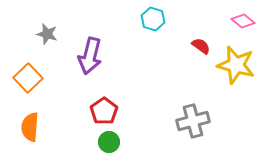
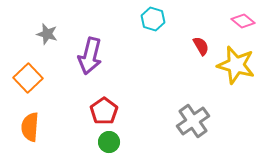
red semicircle: rotated 24 degrees clockwise
gray cross: rotated 20 degrees counterclockwise
